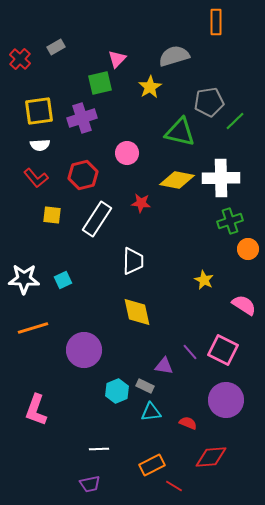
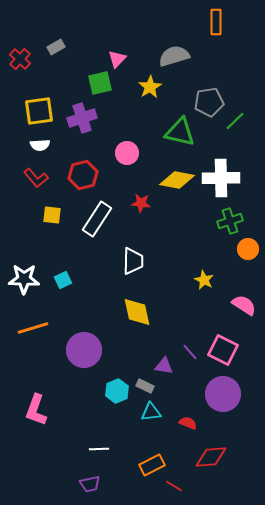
purple circle at (226, 400): moved 3 px left, 6 px up
